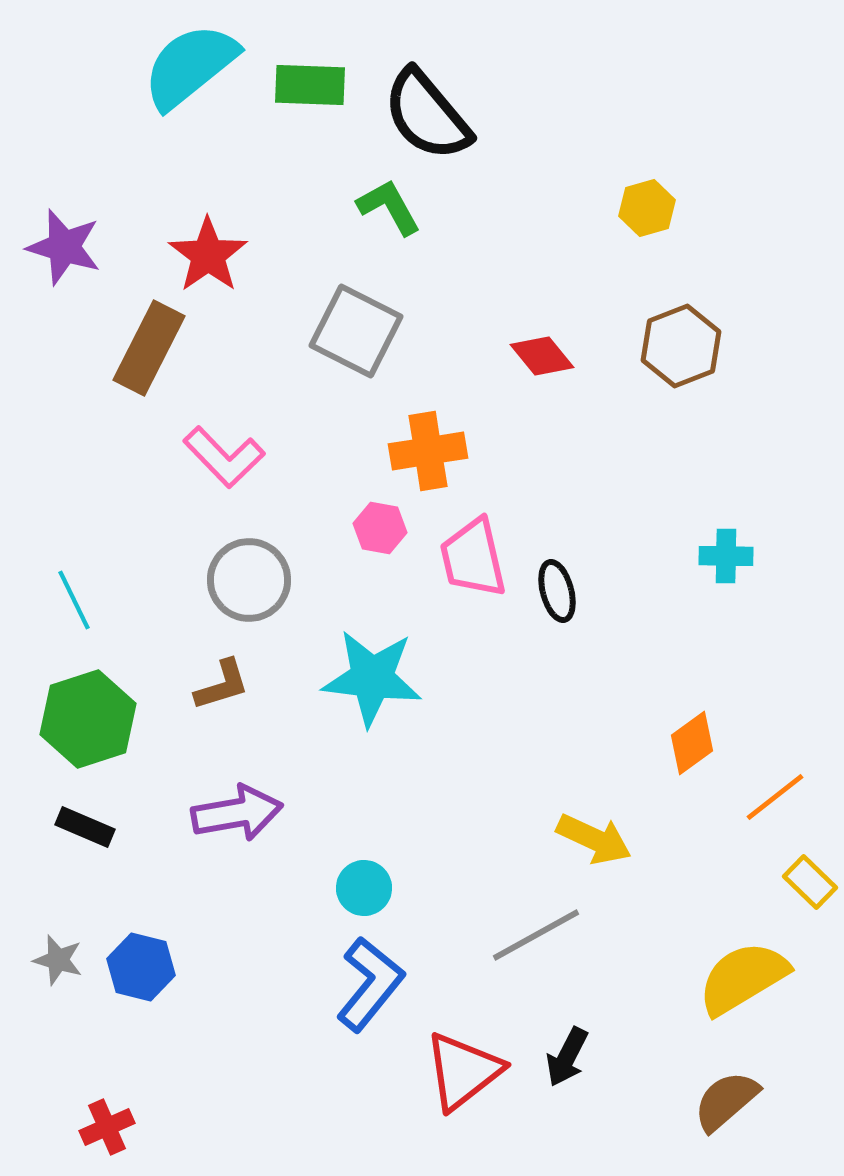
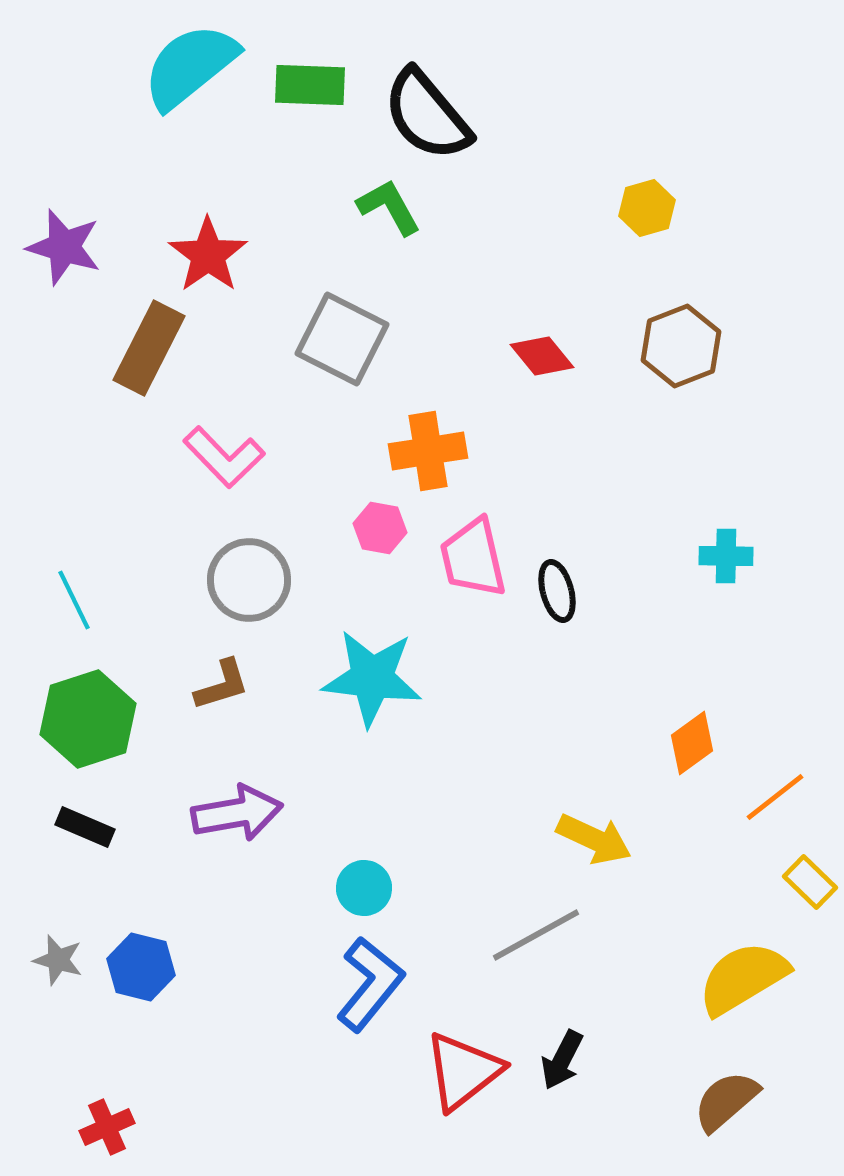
gray square: moved 14 px left, 8 px down
black arrow: moved 5 px left, 3 px down
